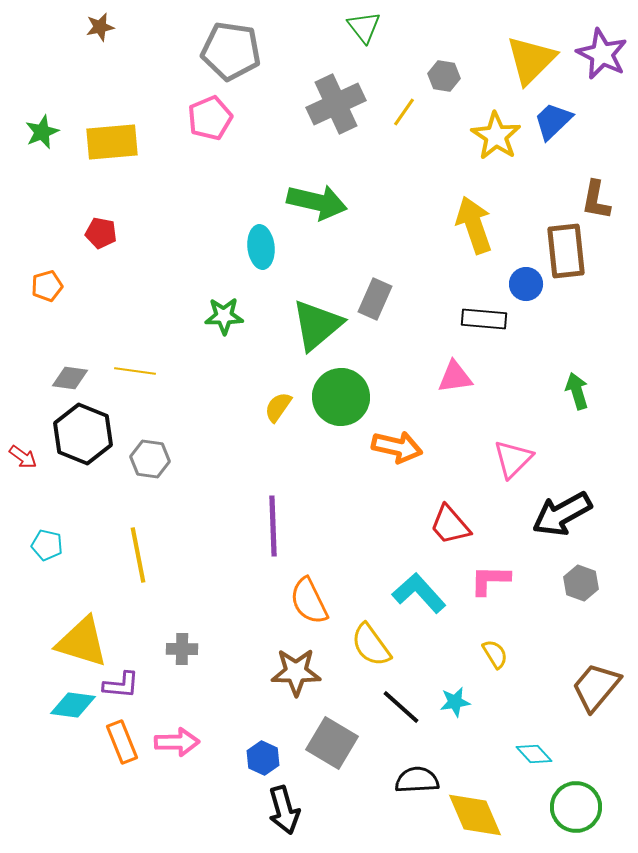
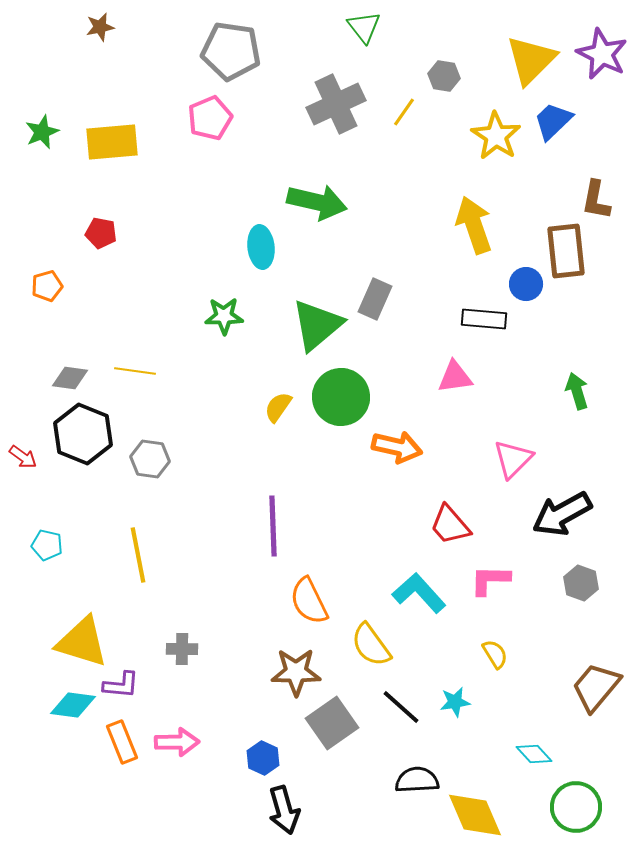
gray square at (332, 743): moved 20 px up; rotated 24 degrees clockwise
